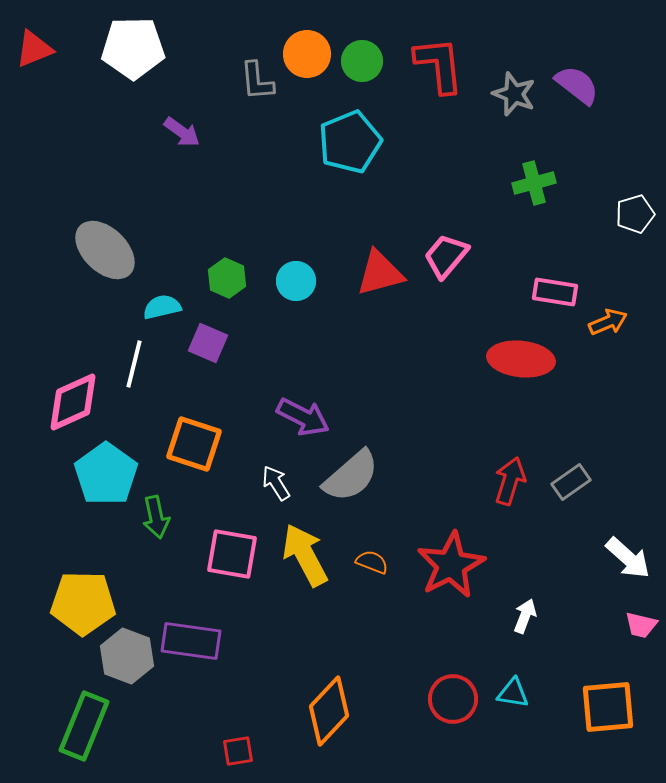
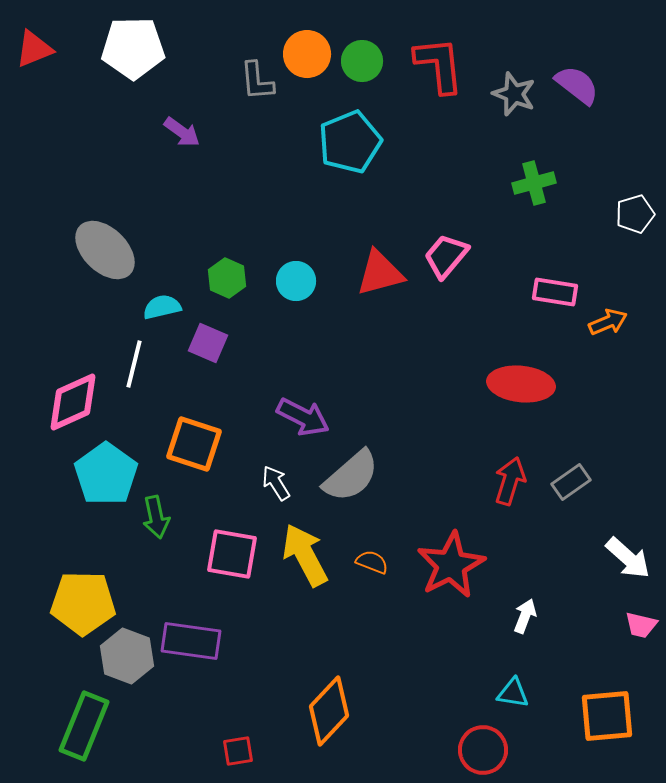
red ellipse at (521, 359): moved 25 px down
red circle at (453, 699): moved 30 px right, 51 px down
orange square at (608, 707): moved 1 px left, 9 px down
